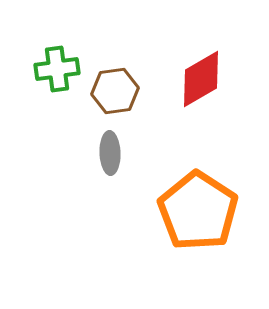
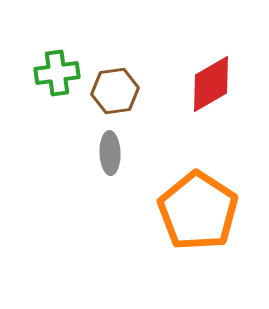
green cross: moved 4 px down
red diamond: moved 10 px right, 5 px down
